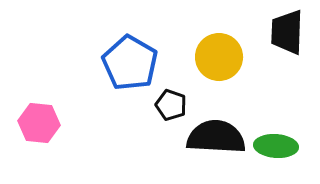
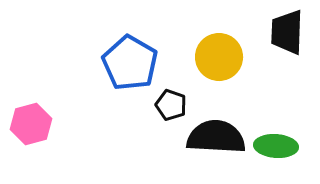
pink hexagon: moved 8 px left, 1 px down; rotated 21 degrees counterclockwise
